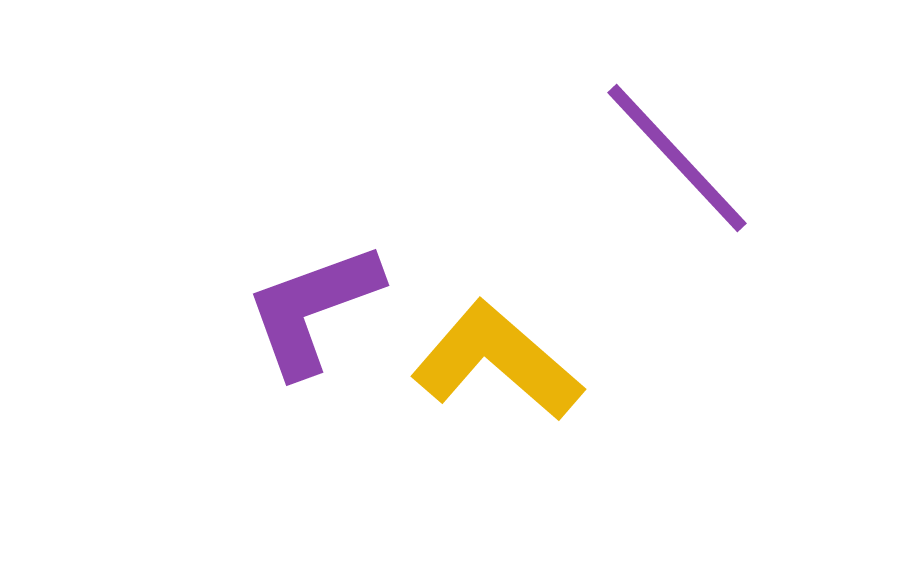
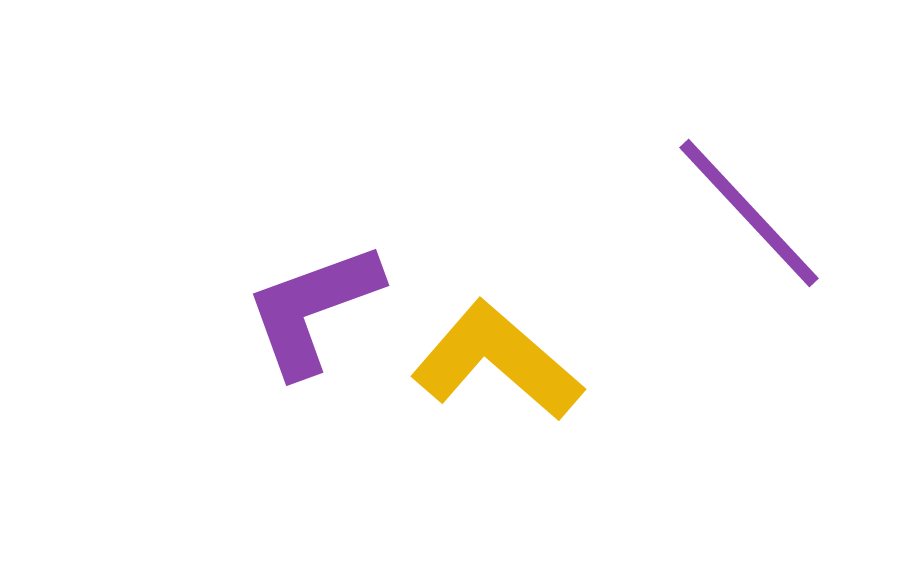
purple line: moved 72 px right, 55 px down
